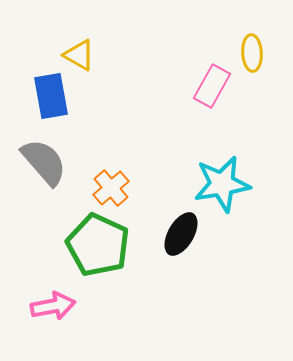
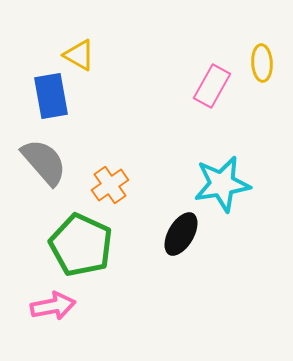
yellow ellipse: moved 10 px right, 10 px down
orange cross: moved 1 px left, 3 px up; rotated 6 degrees clockwise
green pentagon: moved 17 px left
